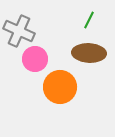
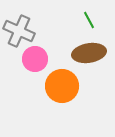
green line: rotated 54 degrees counterclockwise
brown ellipse: rotated 12 degrees counterclockwise
orange circle: moved 2 px right, 1 px up
